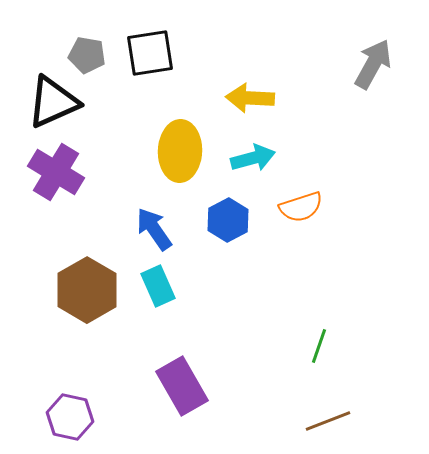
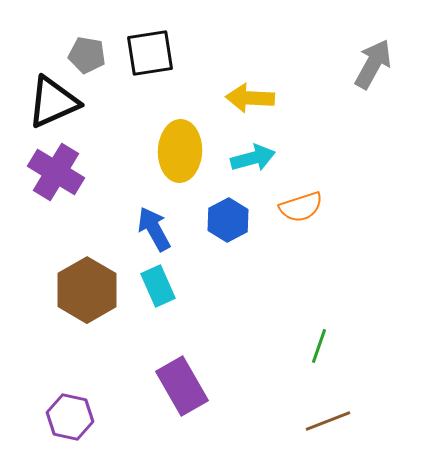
blue arrow: rotated 6 degrees clockwise
